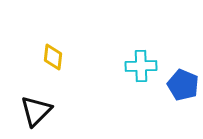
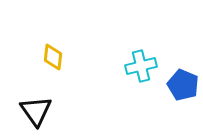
cyan cross: rotated 12 degrees counterclockwise
black triangle: rotated 20 degrees counterclockwise
